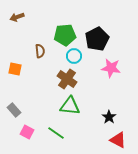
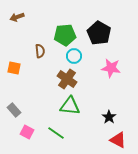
black pentagon: moved 2 px right, 6 px up; rotated 15 degrees counterclockwise
orange square: moved 1 px left, 1 px up
